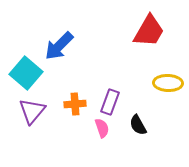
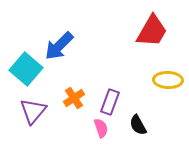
red trapezoid: moved 3 px right
cyan square: moved 4 px up
yellow ellipse: moved 3 px up
orange cross: moved 1 px left, 6 px up; rotated 30 degrees counterclockwise
purple triangle: moved 1 px right
pink semicircle: moved 1 px left
